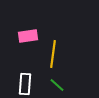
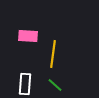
pink rectangle: rotated 12 degrees clockwise
green line: moved 2 px left
